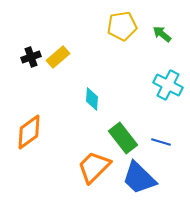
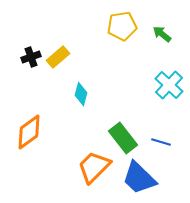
cyan cross: moved 1 px right; rotated 16 degrees clockwise
cyan diamond: moved 11 px left, 5 px up; rotated 10 degrees clockwise
